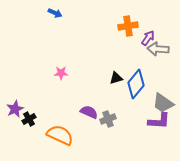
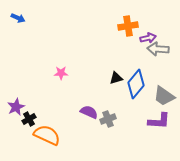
blue arrow: moved 37 px left, 5 px down
purple arrow: rotated 42 degrees clockwise
gray trapezoid: moved 1 px right, 7 px up
purple star: moved 1 px right, 2 px up
orange semicircle: moved 13 px left
